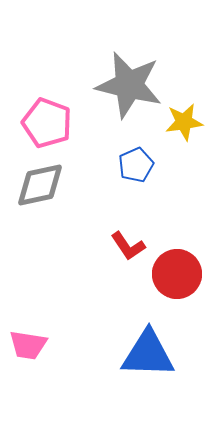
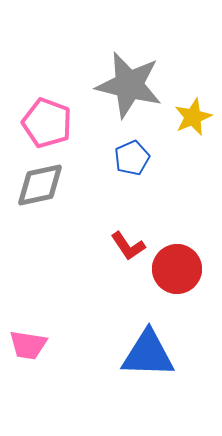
yellow star: moved 9 px right, 5 px up; rotated 15 degrees counterclockwise
blue pentagon: moved 4 px left, 7 px up
red circle: moved 5 px up
